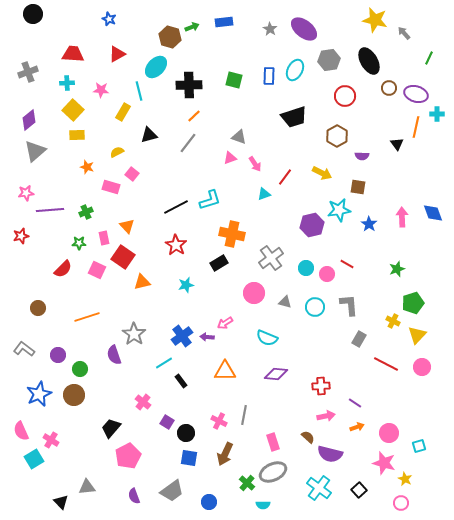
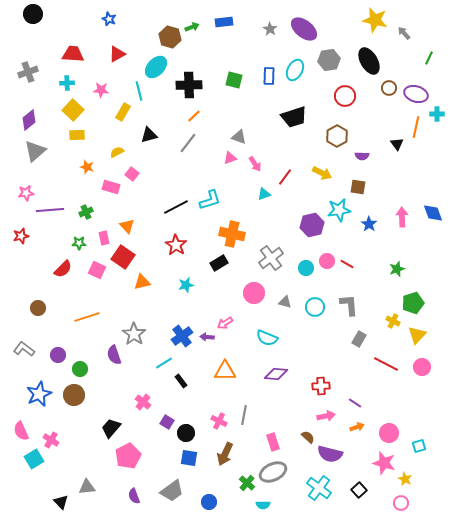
pink circle at (327, 274): moved 13 px up
